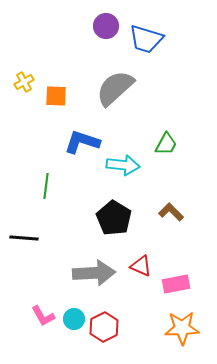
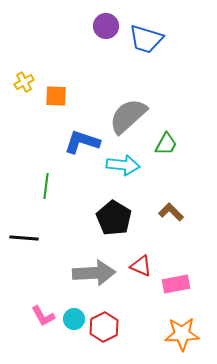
gray semicircle: moved 13 px right, 28 px down
orange star: moved 6 px down
